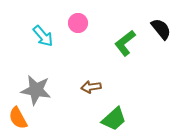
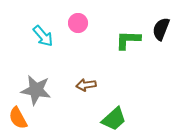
black semicircle: rotated 120 degrees counterclockwise
green L-shape: moved 3 px right, 3 px up; rotated 40 degrees clockwise
brown arrow: moved 5 px left, 2 px up
